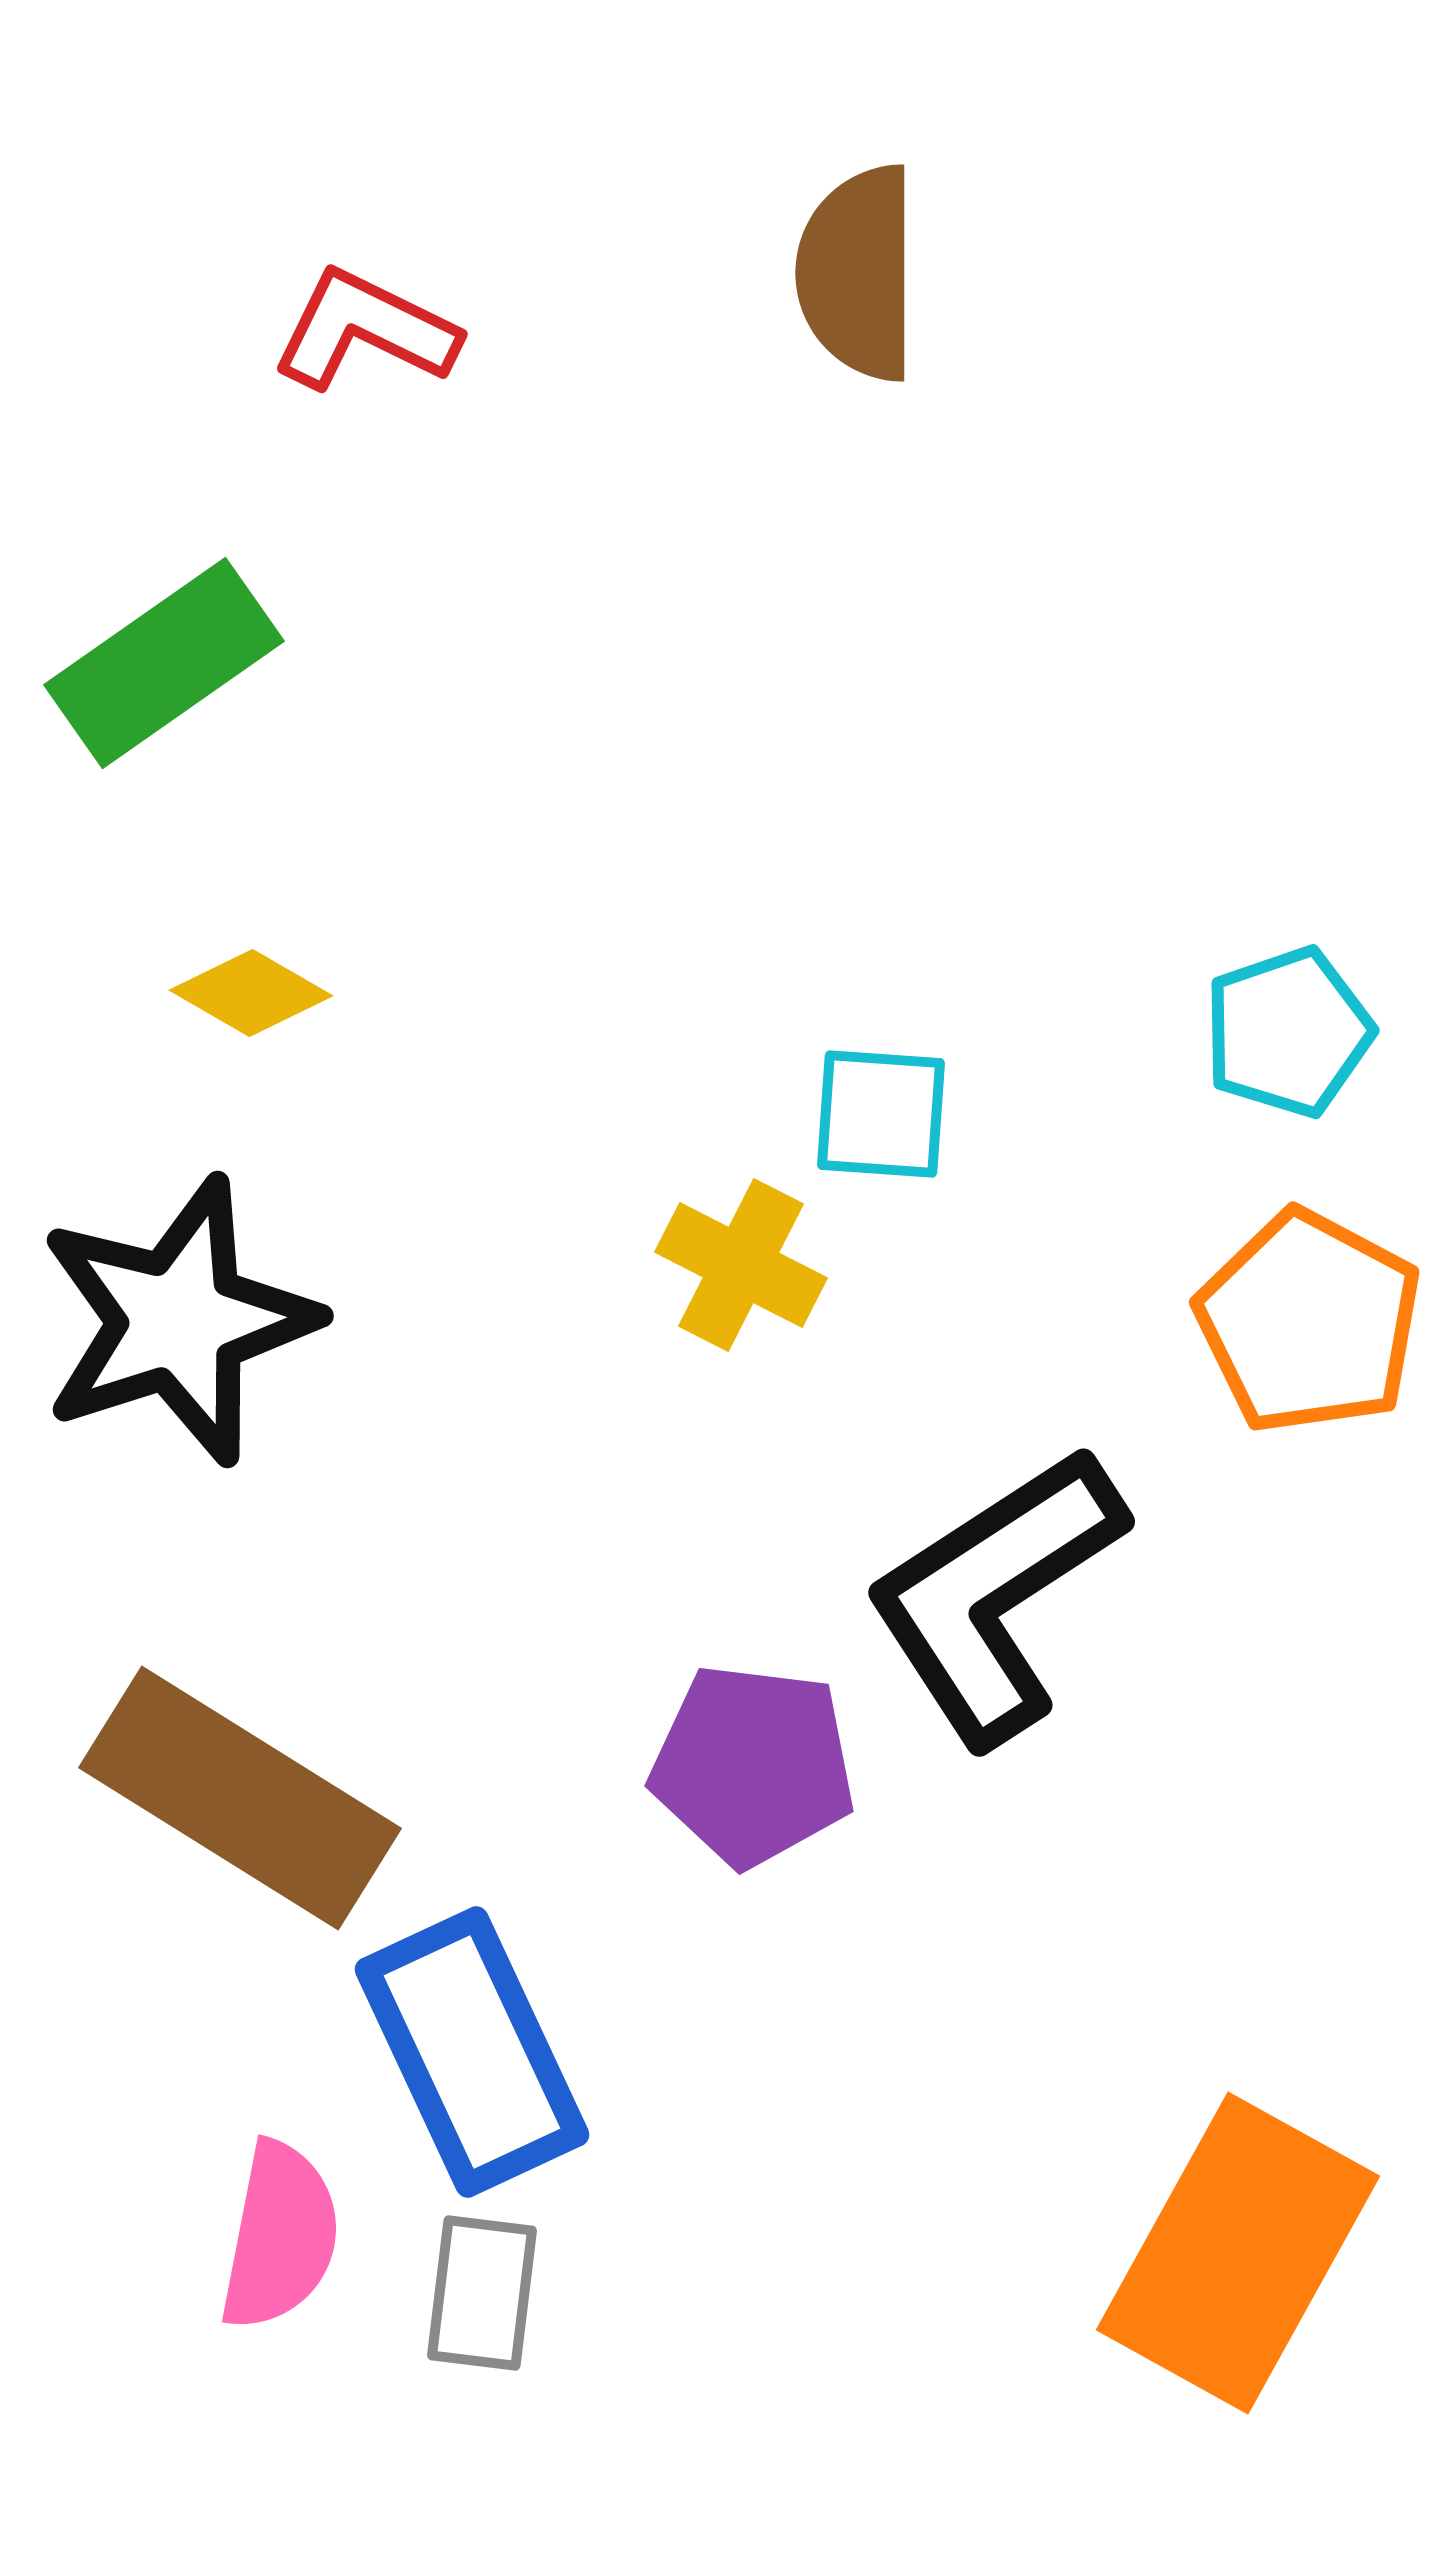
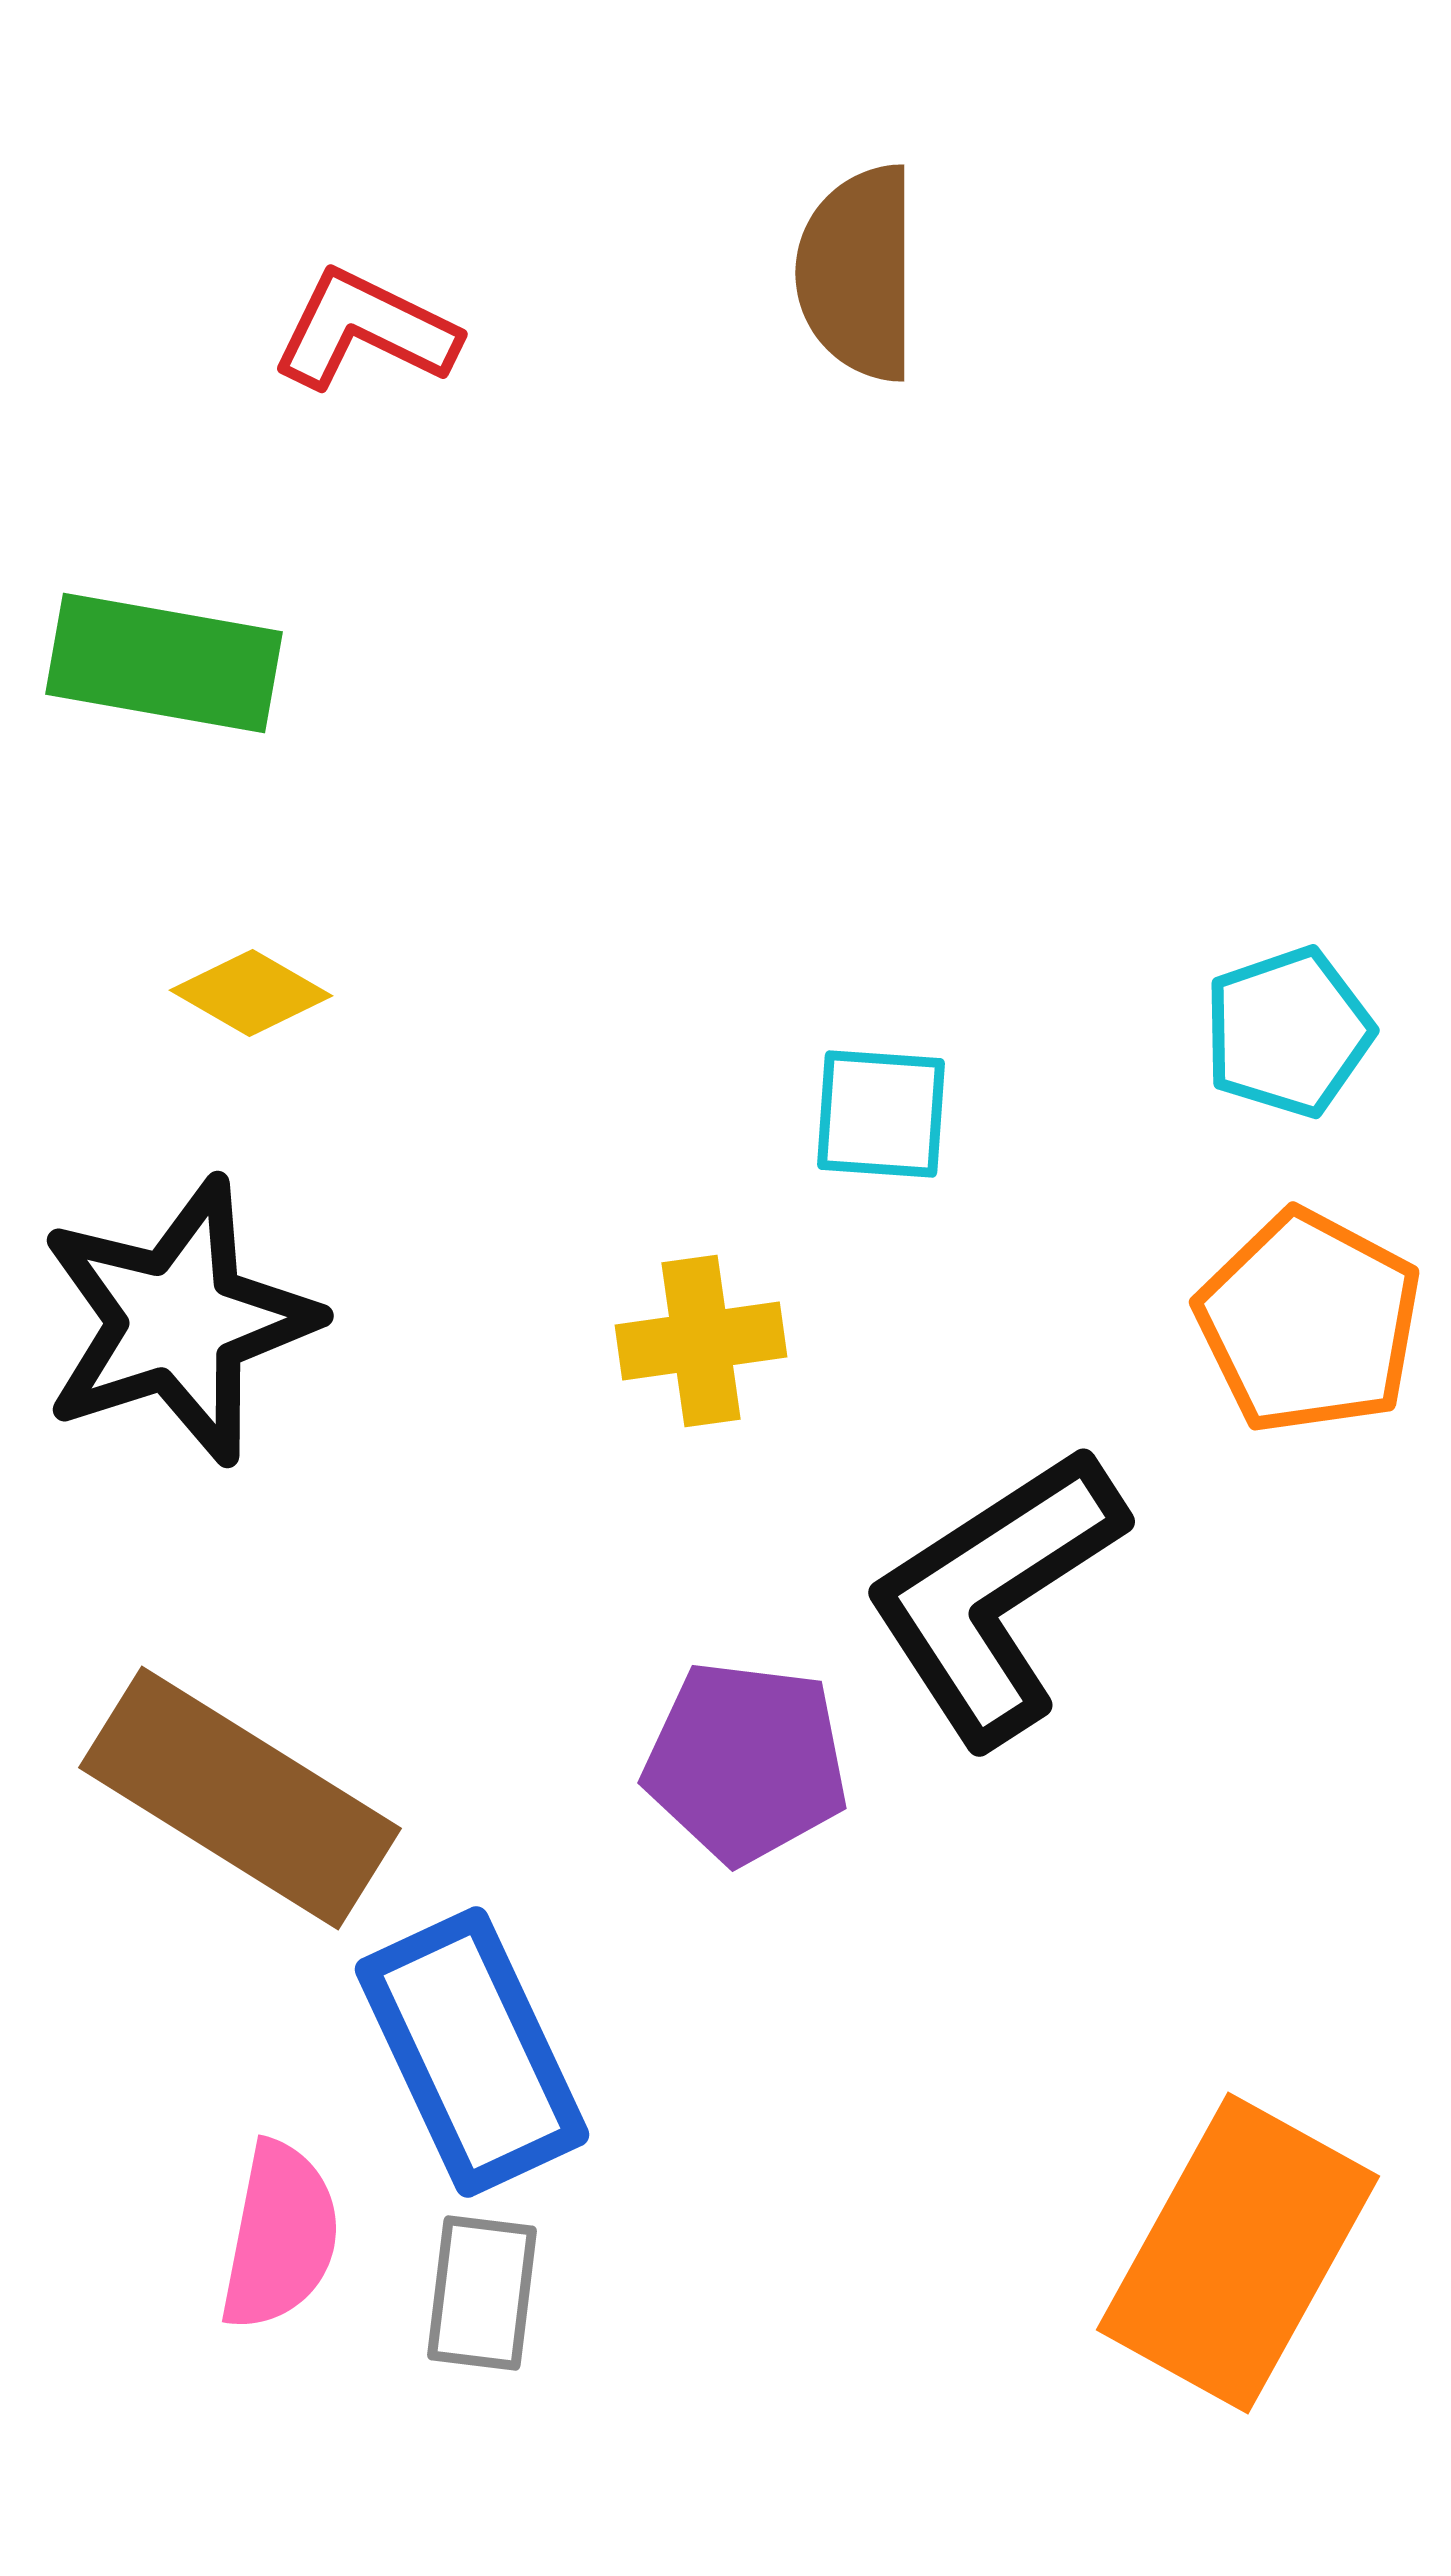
green rectangle: rotated 45 degrees clockwise
yellow cross: moved 40 px left, 76 px down; rotated 35 degrees counterclockwise
purple pentagon: moved 7 px left, 3 px up
